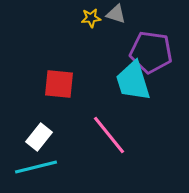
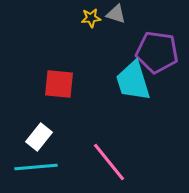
purple pentagon: moved 6 px right
pink line: moved 27 px down
cyan line: rotated 9 degrees clockwise
